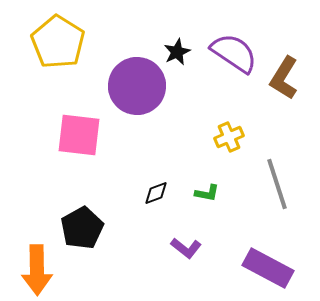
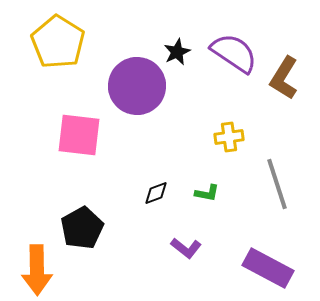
yellow cross: rotated 16 degrees clockwise
